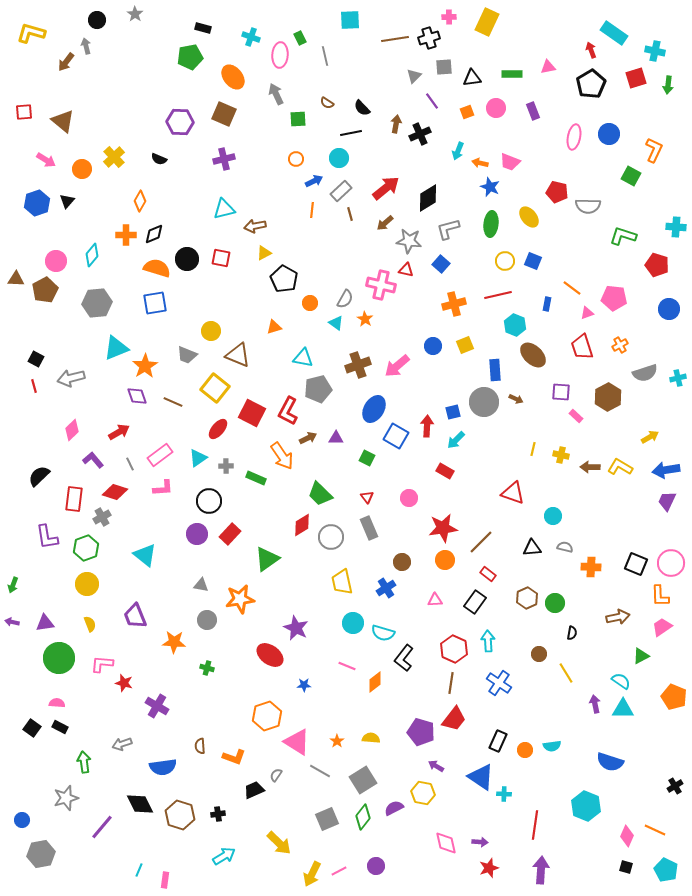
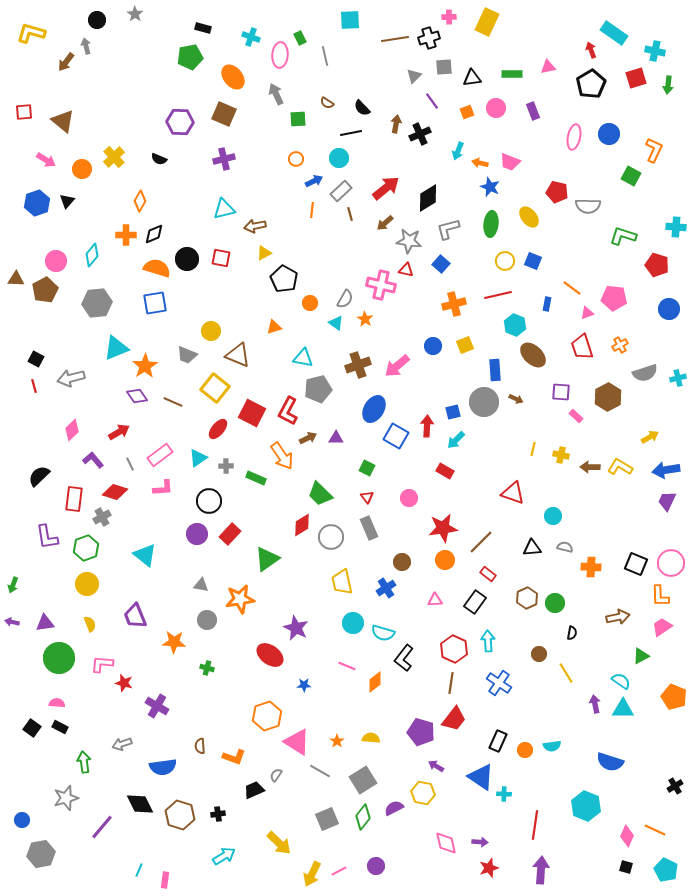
purple diamond at (137, 396): rotated 15 degrees counterclockwise
green square at (367, 458): moved 10 px down
